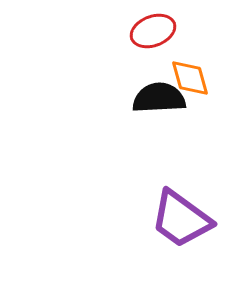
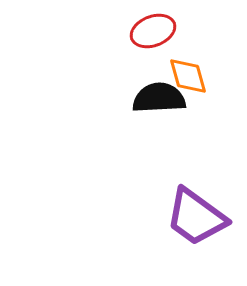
orange diamond: moved 2 px left, 2 px up
purple trapezoid: moved 15 px right, 2 px up
